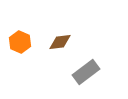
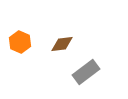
brown diamond: moved 2 px right, 2 px down
